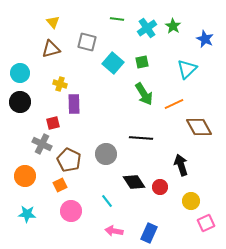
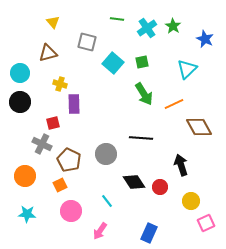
brown triangle: moved 3 px left, 4 px down
pink arrow: moved 14 px left; rotated 66 degrees counterclockwise
